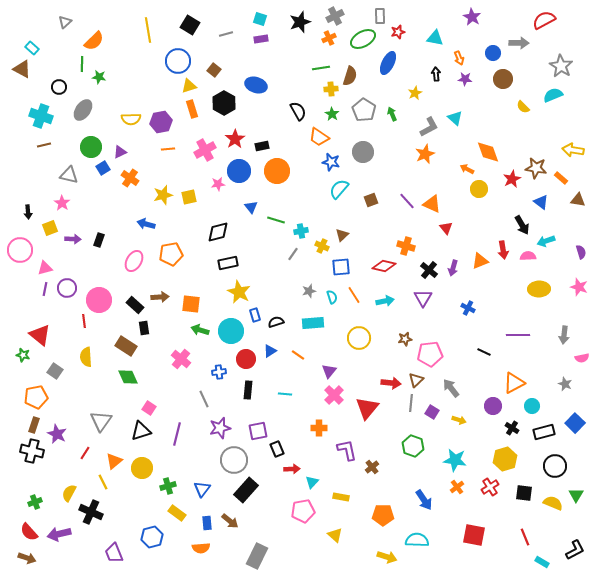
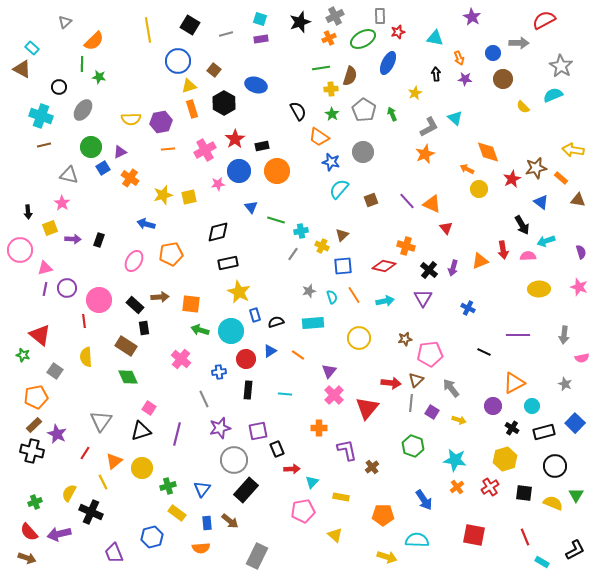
brown star at (536, 168): rotated 20 degrees counterclockwise
blue square at (341, 267): moved 2 px right, 1 px up
brown rectangle at (34, 425): rotated 28 degrees clockwise
